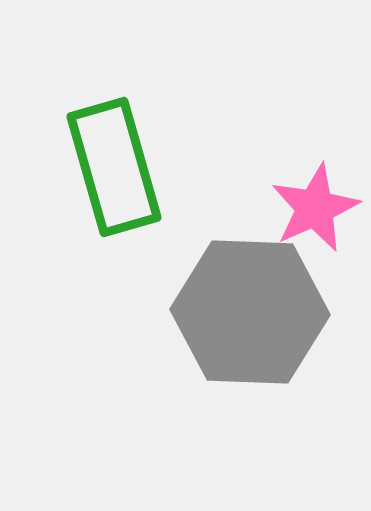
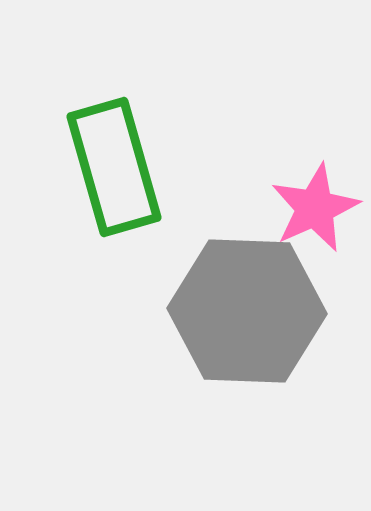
gray hexagon: moved 3 px left, 1 px up
